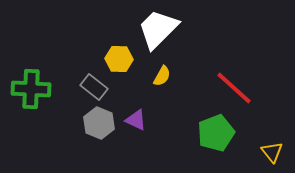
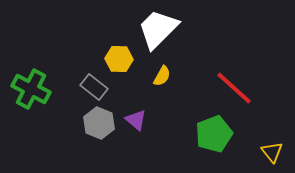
green cross: rotated 24 degrees clockwise
purple triangle: rotated 15 degrees clockwise
green pentagon: moved 2 px left, 1 px down
